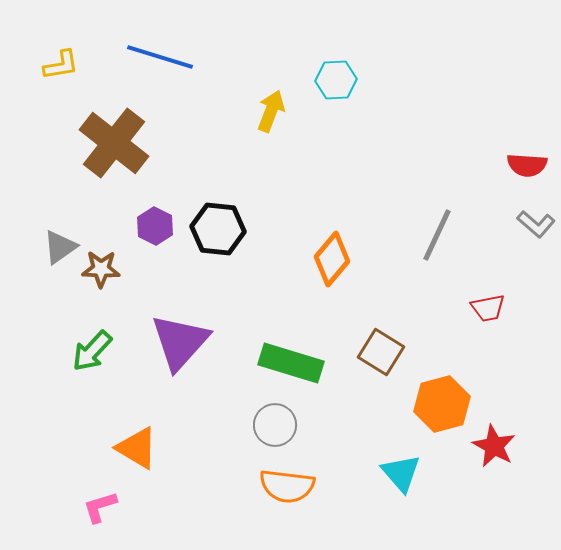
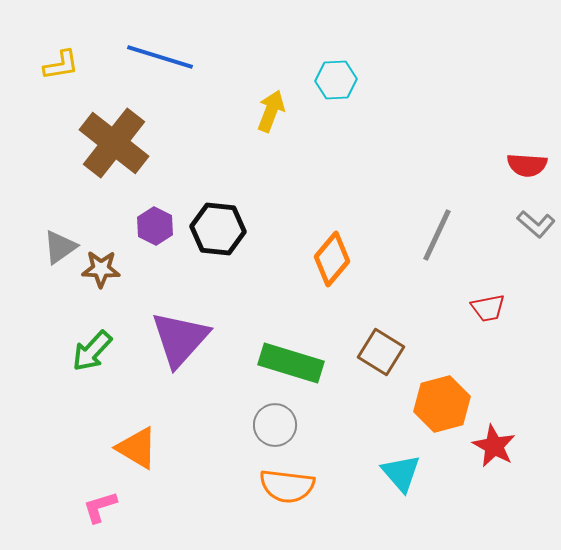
purple triangle: moved 3 px up
